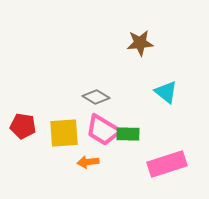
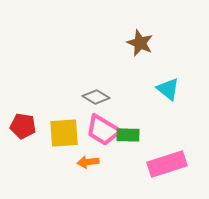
brown star: rotated 28 degrees clockwise
cyan triangle: moved 2 px right, 3 px up
green rectangle: moved 1 px down
